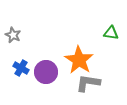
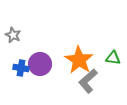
green triangle: moved 2 px right, 25 px down
blue cross: rotated 21 degrees counterclockwise
purple circle: moved 6 px left, 8 px up
gray L-shape: moved 2 px up; rotated 50 degrees counterclockwise
